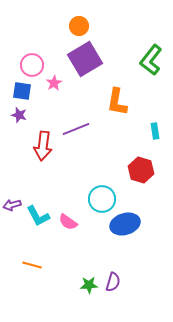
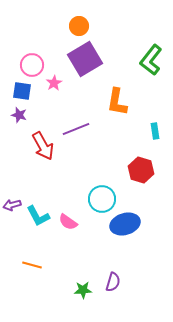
red arrow: rotated 36 degrees counterclockwise
green star: moved 6 px left, 5 px down
